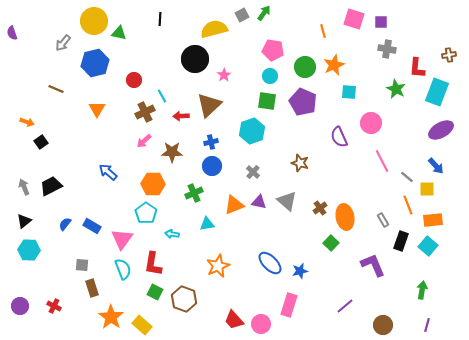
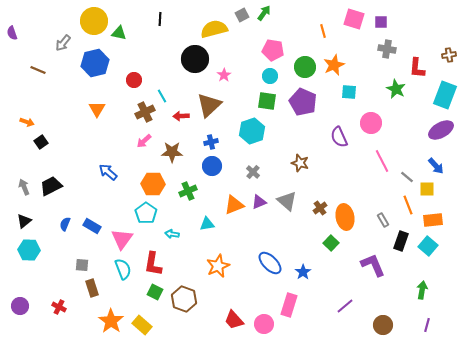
brown line at (56, 89): moved 18 px left, 19 px up
cyan rectangle at (437, 92): moved 8 px right, 3 px down
green cross at (194, 193): moved 6 px left, 2 px up
purple triangle at (259, 202): rotated 35 degrees counterclockwise
blue semicircle at (65, 224): rotated 16 degrees counterclockwise
blue star at (300, 271): moved 3 px right, 1 px down; rotated 21 degrees counterclockwise
red cross at (54, 306): moved 5 px right, 1 px down
orange star at (111, 317): moved 4 px down
pink circle at (261, 324): moved 3 px right
